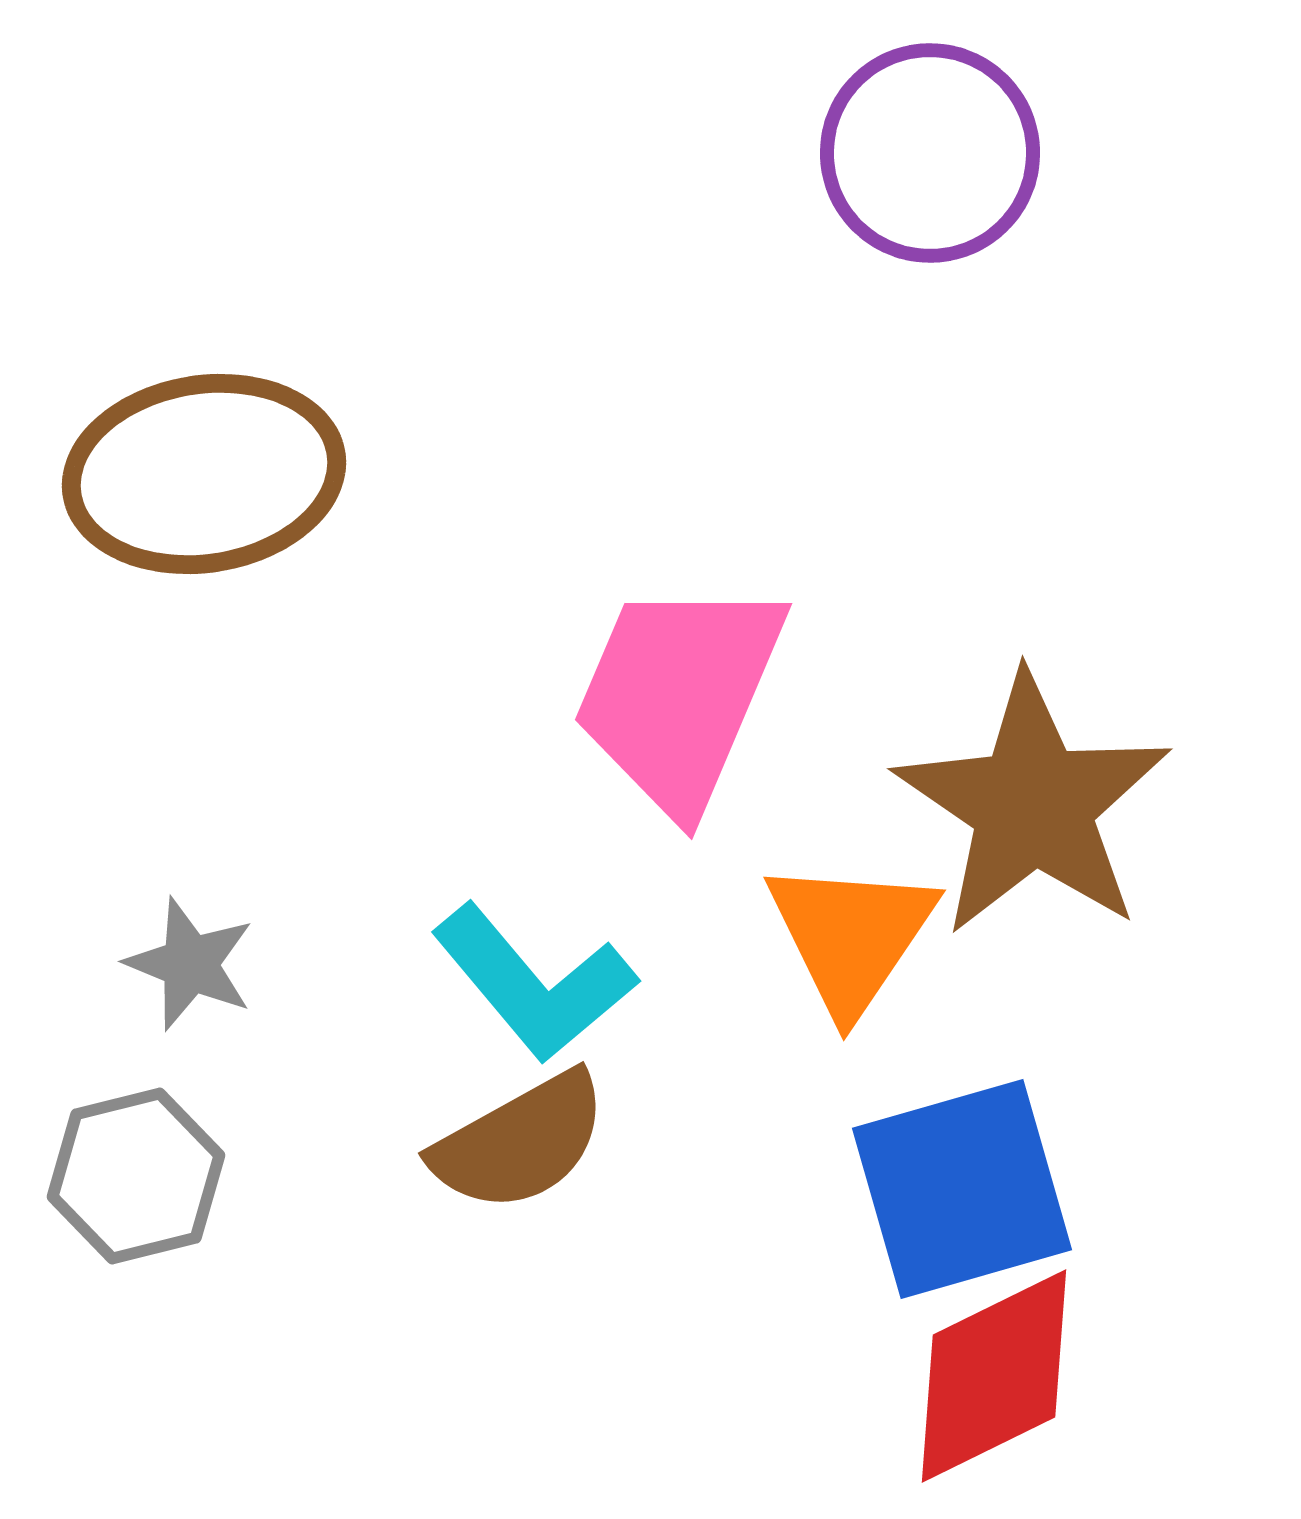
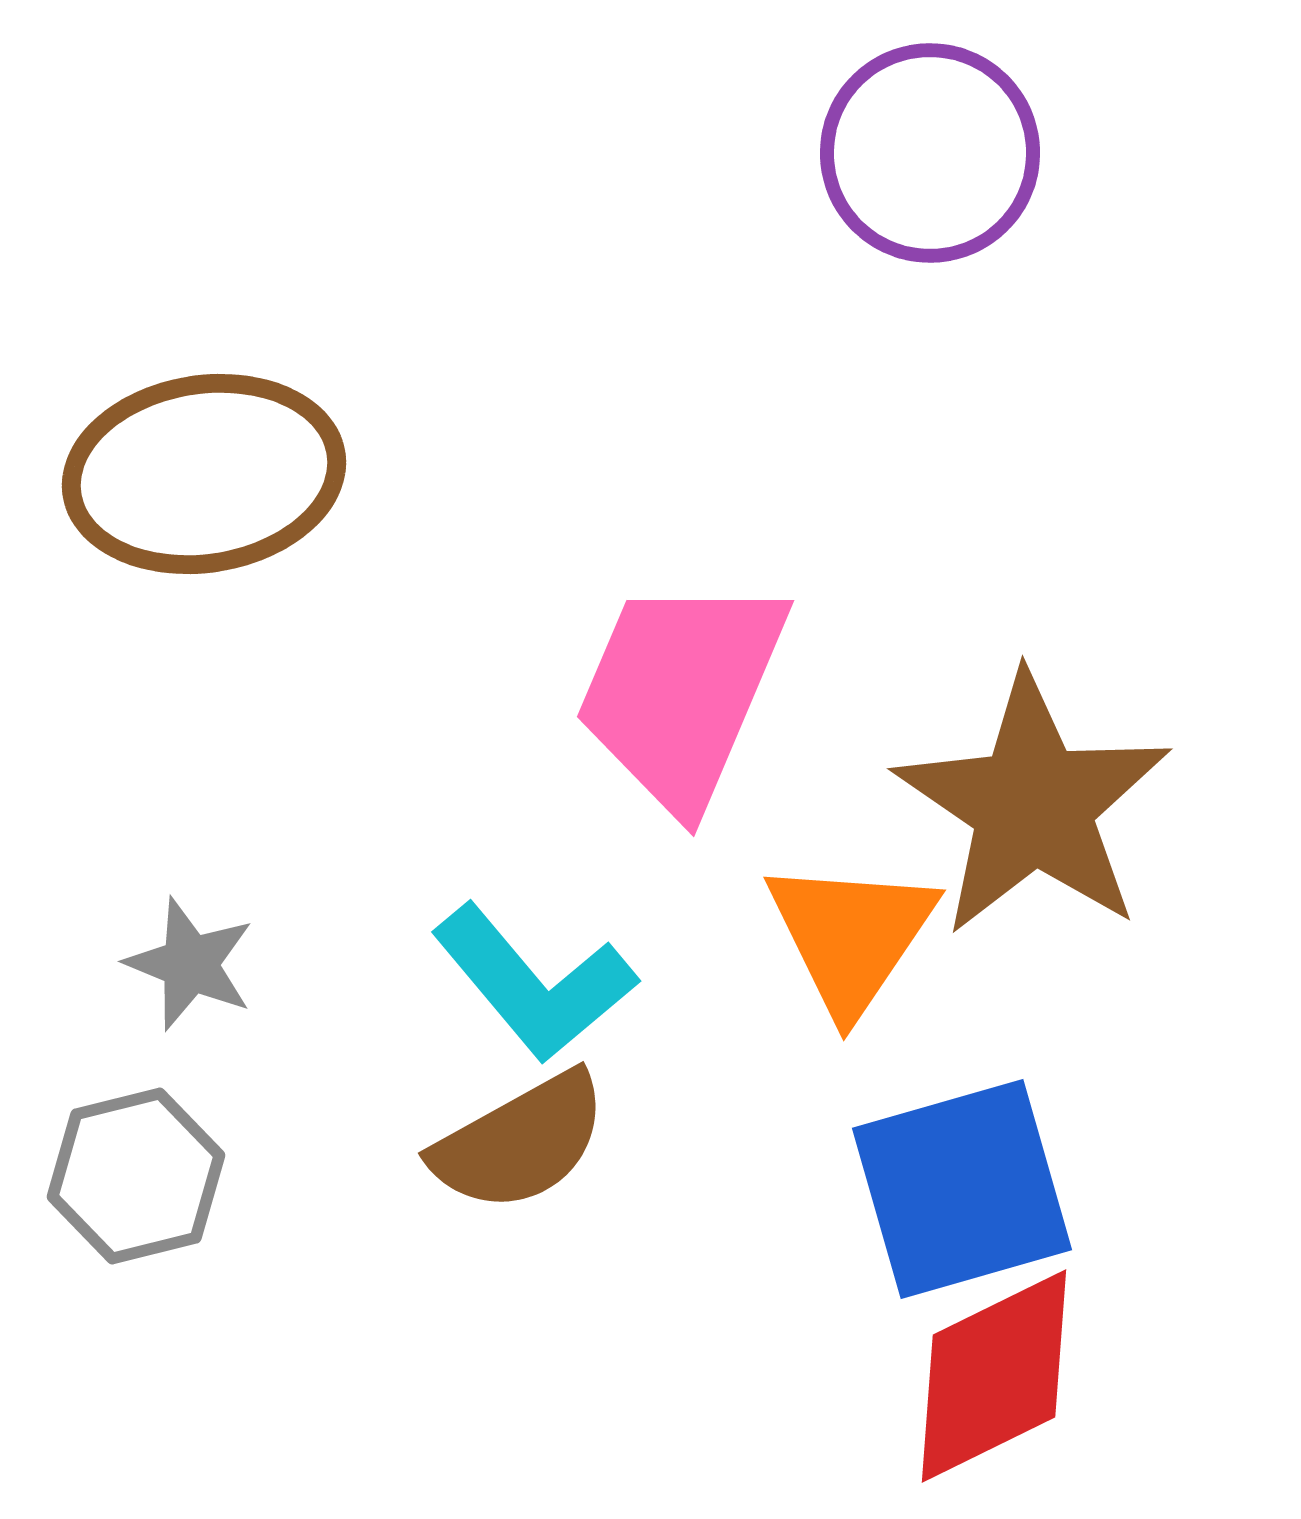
pink trapezoid: moved 2 px right, 3 px up
